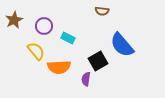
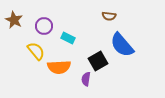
brown semicircle: moved 7 px right, 5 px down
brown star: rotated 18 degrees counterclockwise
